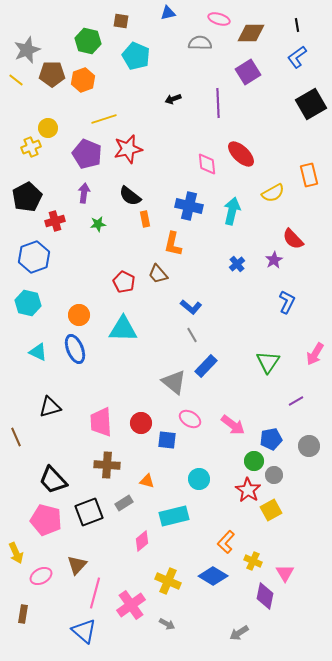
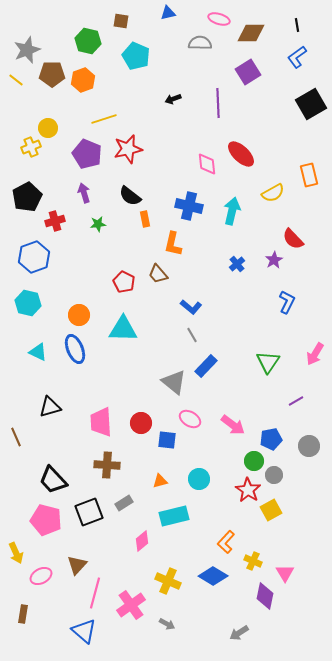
purple arrow at (84, 193): rotated 24 degrees counterclockwise
orange triangle at (147, 481): moved 13 px right; rotated 28 degrees counterclockwise
